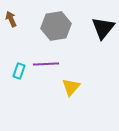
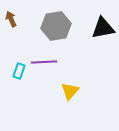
black triangle: rotated 40 degrees clockwise
purple line: moved 2 px left, 2 px up
yellow triangle: moved 1 px left, 4 px down
